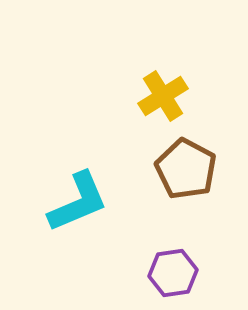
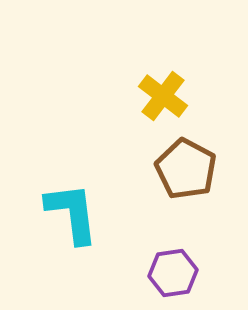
yellow cross: rotated 21 degrees counterclockwise
cyan L-shape: moved 6 px left, 11 px down; rotated 74 degrees counterclockwise
